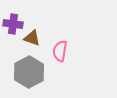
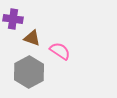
purple cross: moved 5 px up
pink semicircle: rotated 115 degrees clockwise
